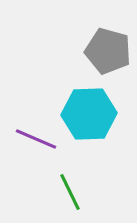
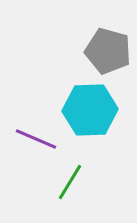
cyan hexagon: moved 1 px right, 4 px up
green line: moved 10 px up; rotated 57 degrees clockwise
